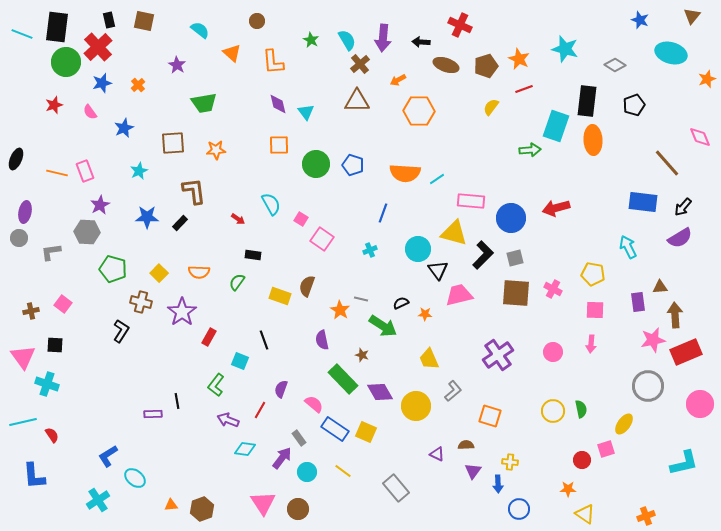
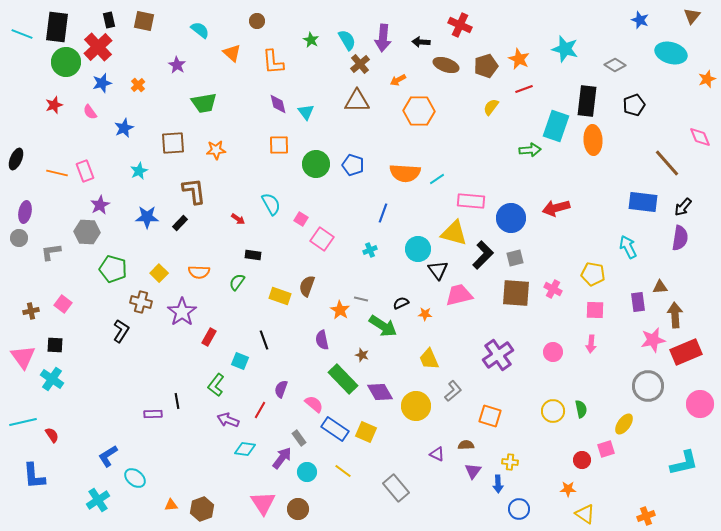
purple semicircle at (680, 238): rotated 50 degrees counterclockwise
cyan cross at (47, 384): moved 5 px right, 5 px up; rotated 15 degrees clockwise
